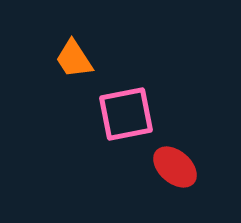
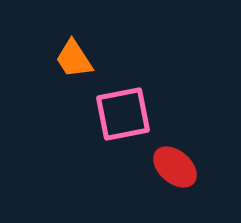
pink square: moved 3 px left
